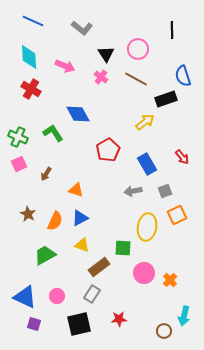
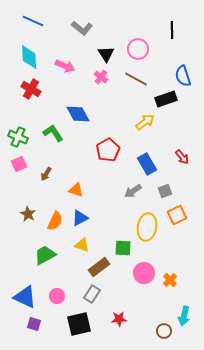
gray arrow at (133, 191): rotated 24 degrees counterclockwise
